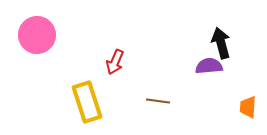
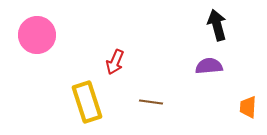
black arrow: moved 4 px left, 18 px up
brown line: moved 7 px left, 1 px down
